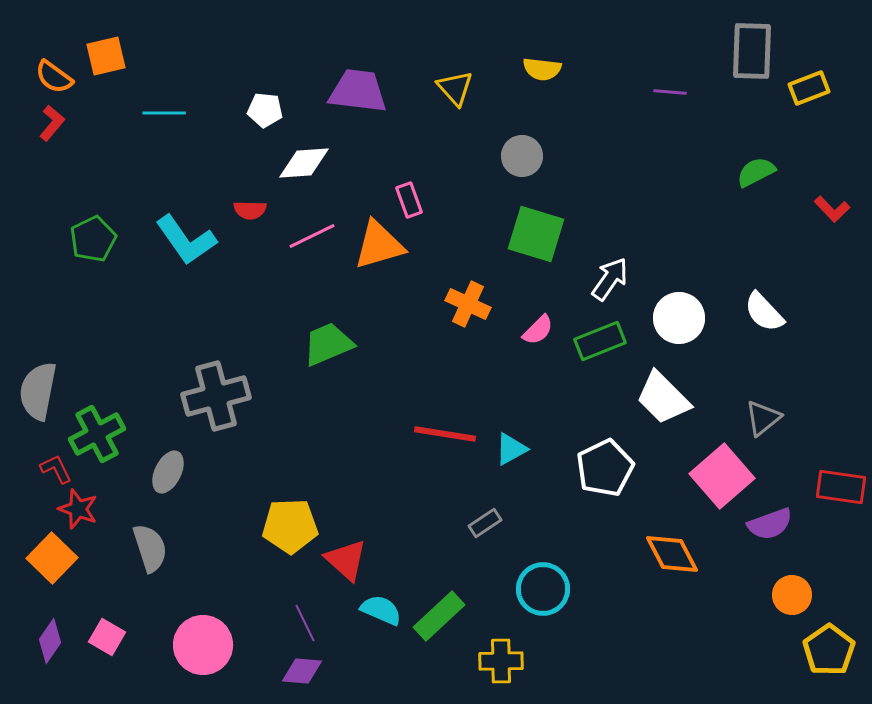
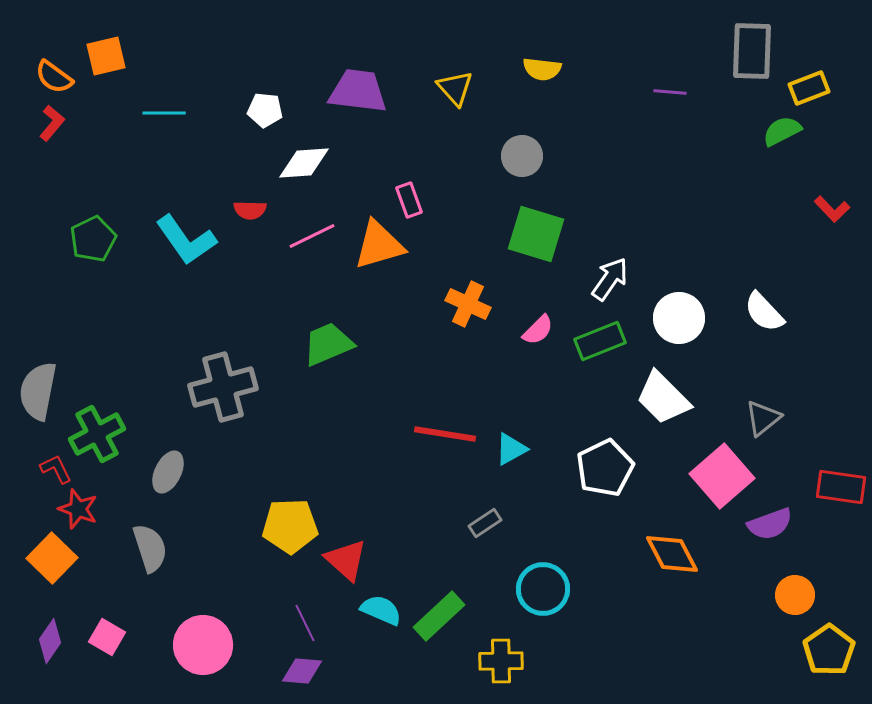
green semicircle at (756, 172): moved 26 px right, 41 px up
gray cross at (216, 396): moved 7 px right, 9 px up
orange circle at (792, 595): moved 3 px right
